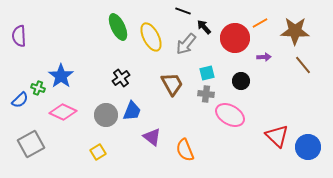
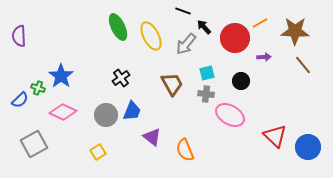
yellow ellipse: moved 1 px up
red triangle: moved 2 px left
gray square: moved 3 px right
